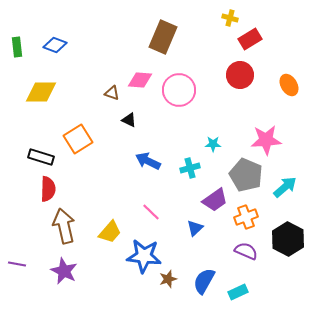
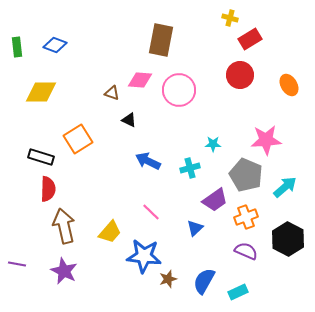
brown rectangle: moved 2 px left, 3 px down; rotated 12 degrees counterclockwise
